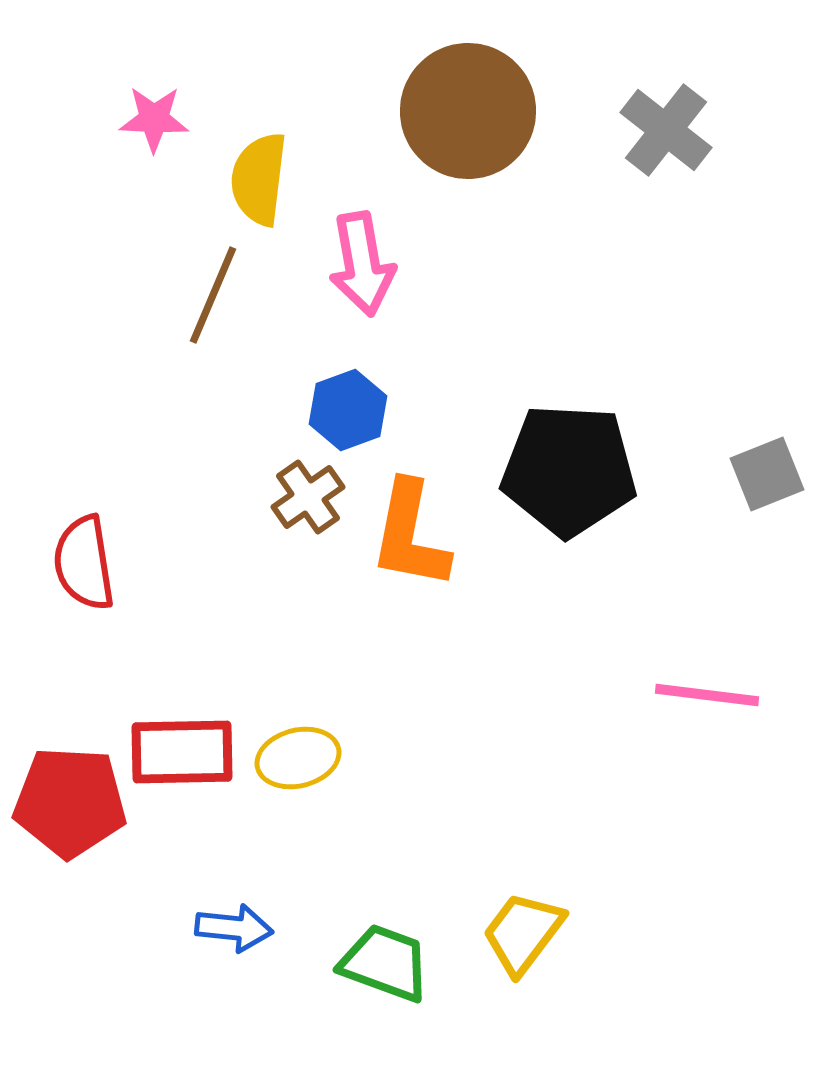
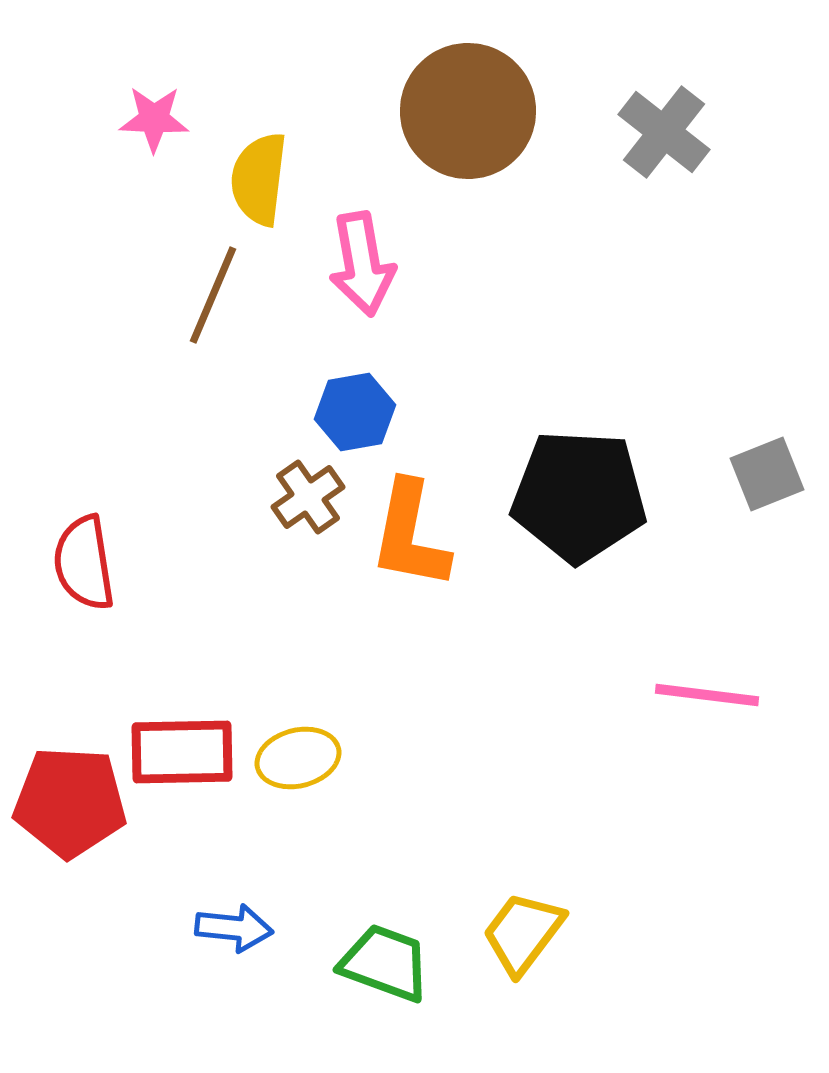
gray cross: moved 2 px left, 2 px down
blue hexagon: moved 7 px right, 2 px down; rotated 10 degrees clockwise
black pentagon: moved 10 px right, 26 px down
